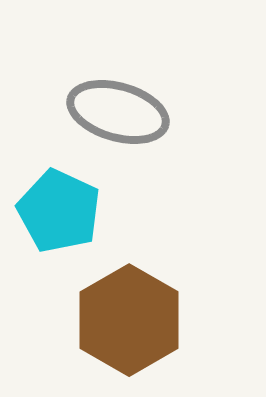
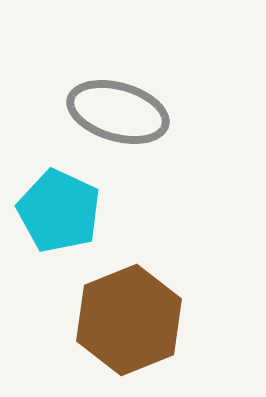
brown hexagon: rotated 8 degrees clockwise
